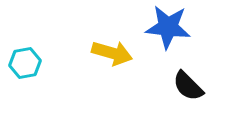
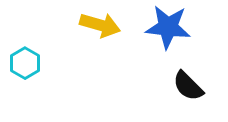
yellow arrow: moved 12 px left, 28 px up
cyan hexagon: rotated 20 degrees counterclockwise
